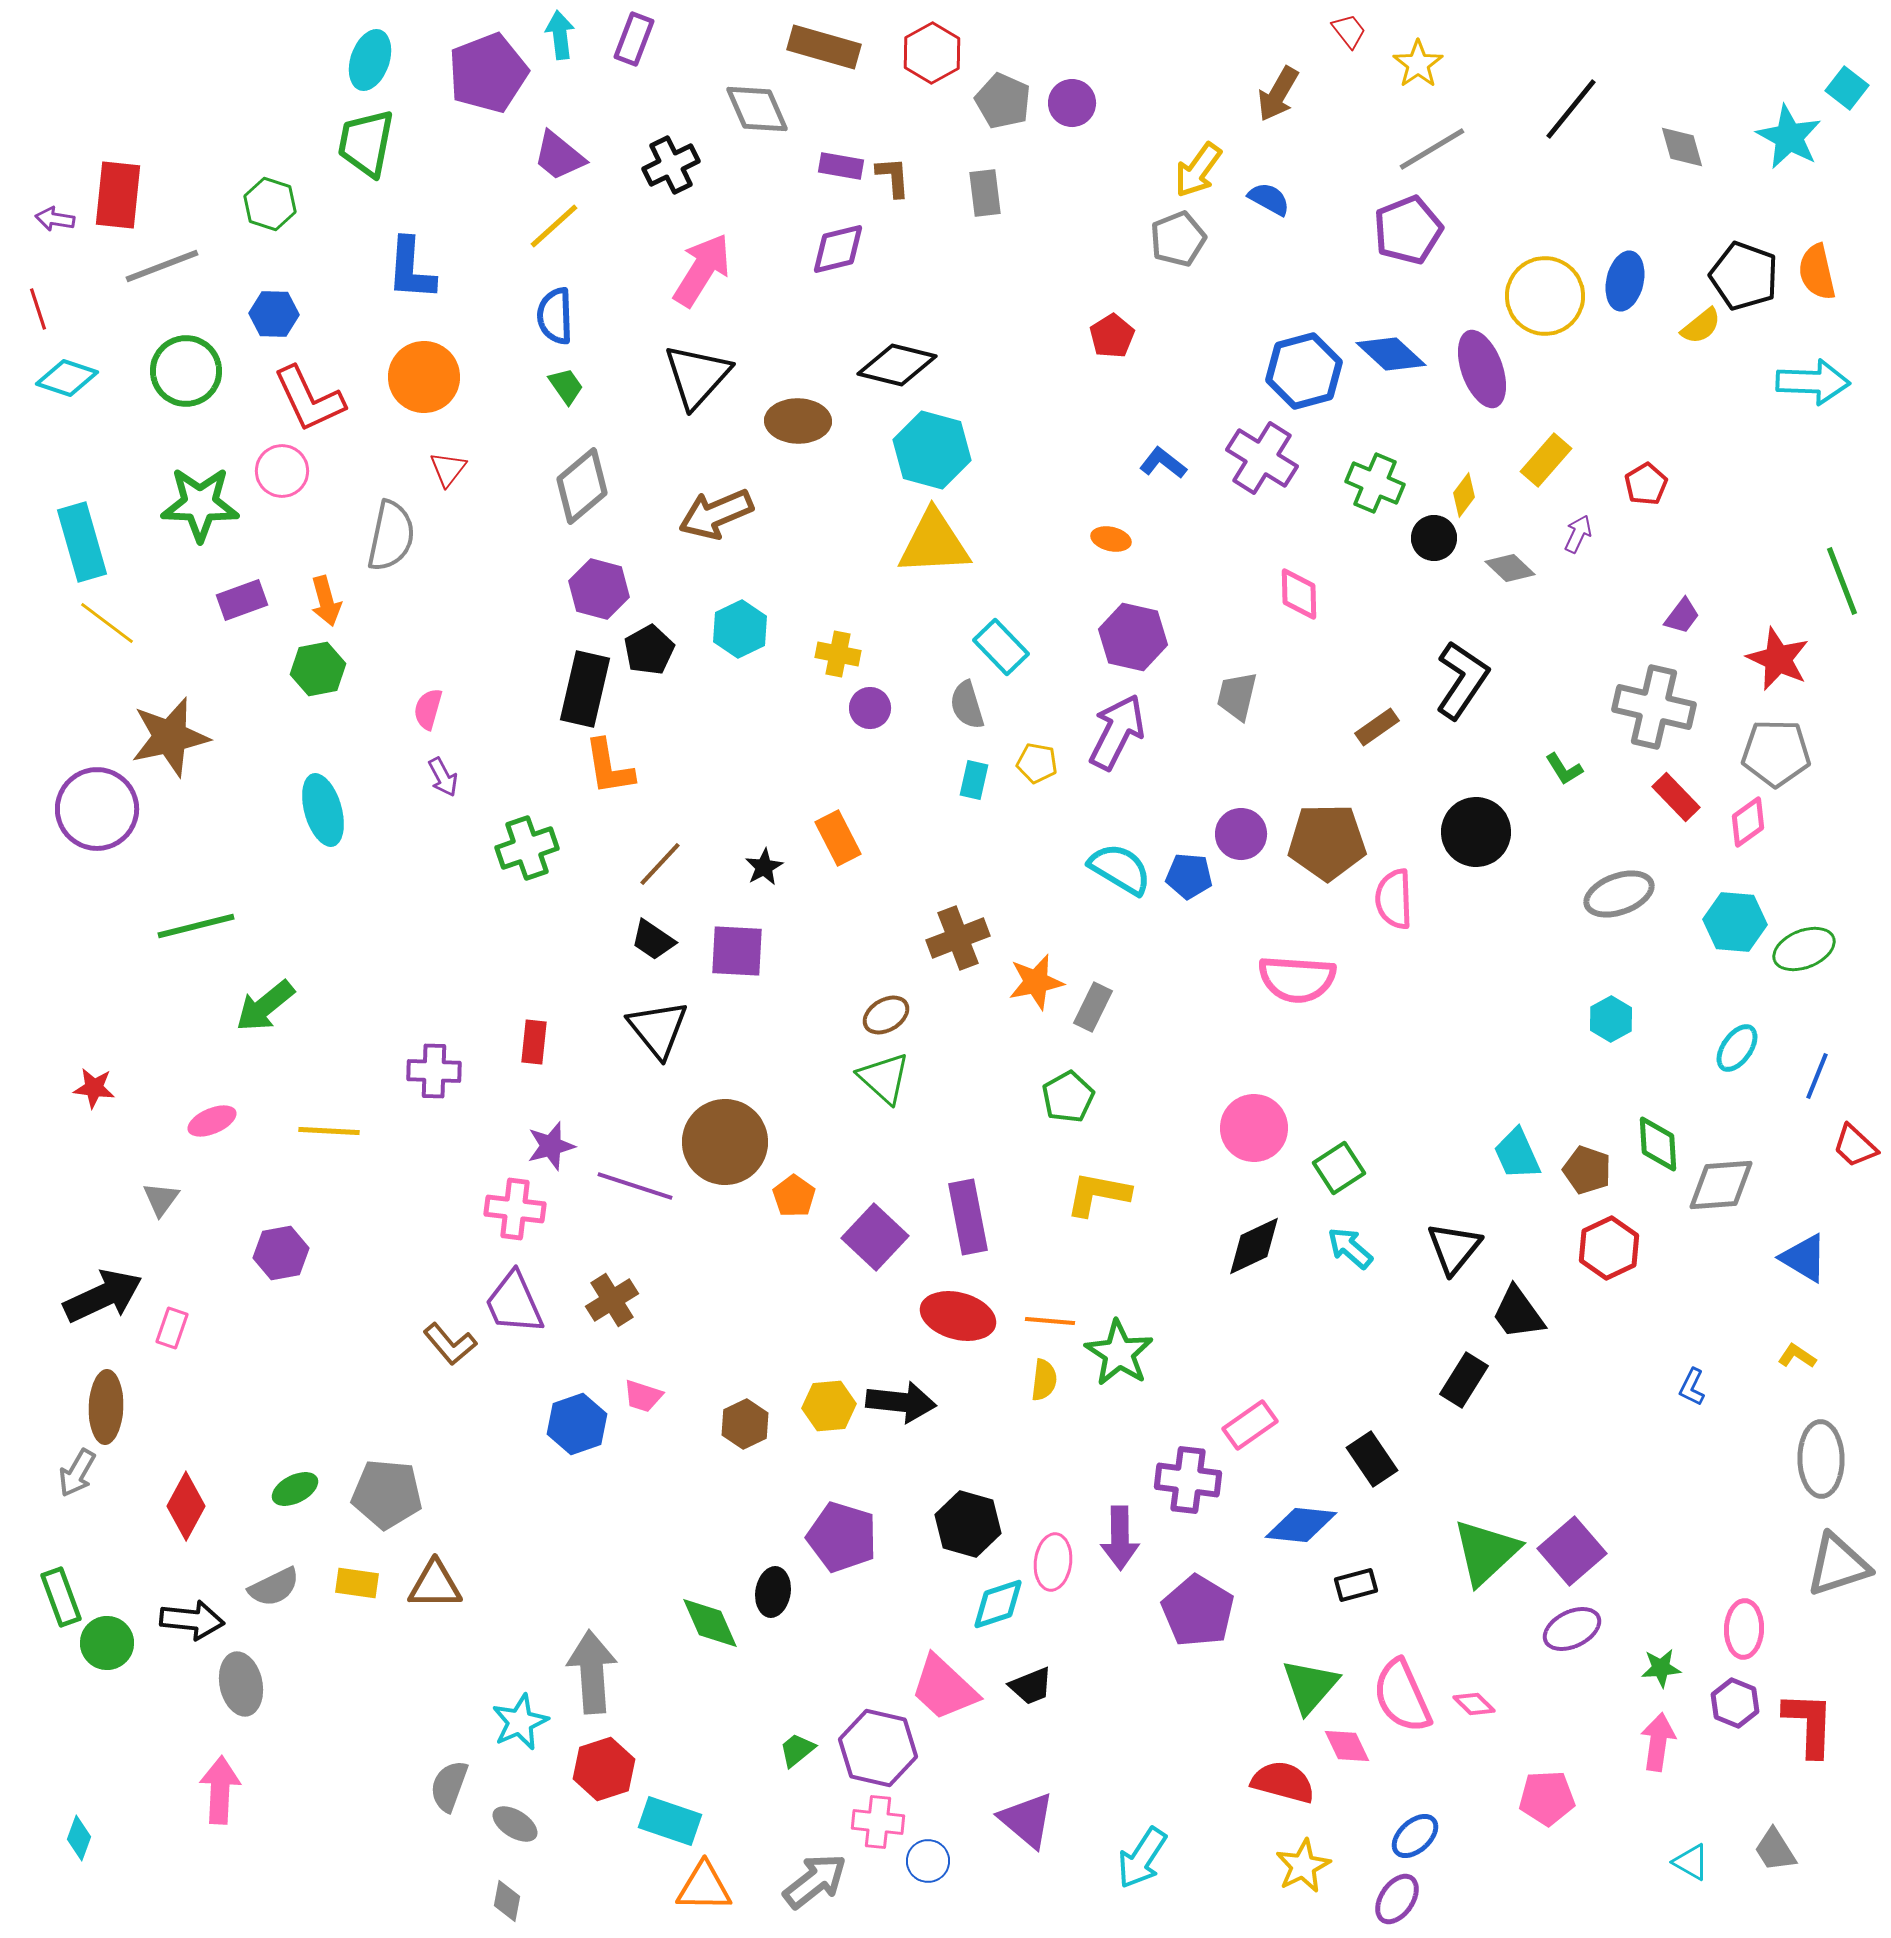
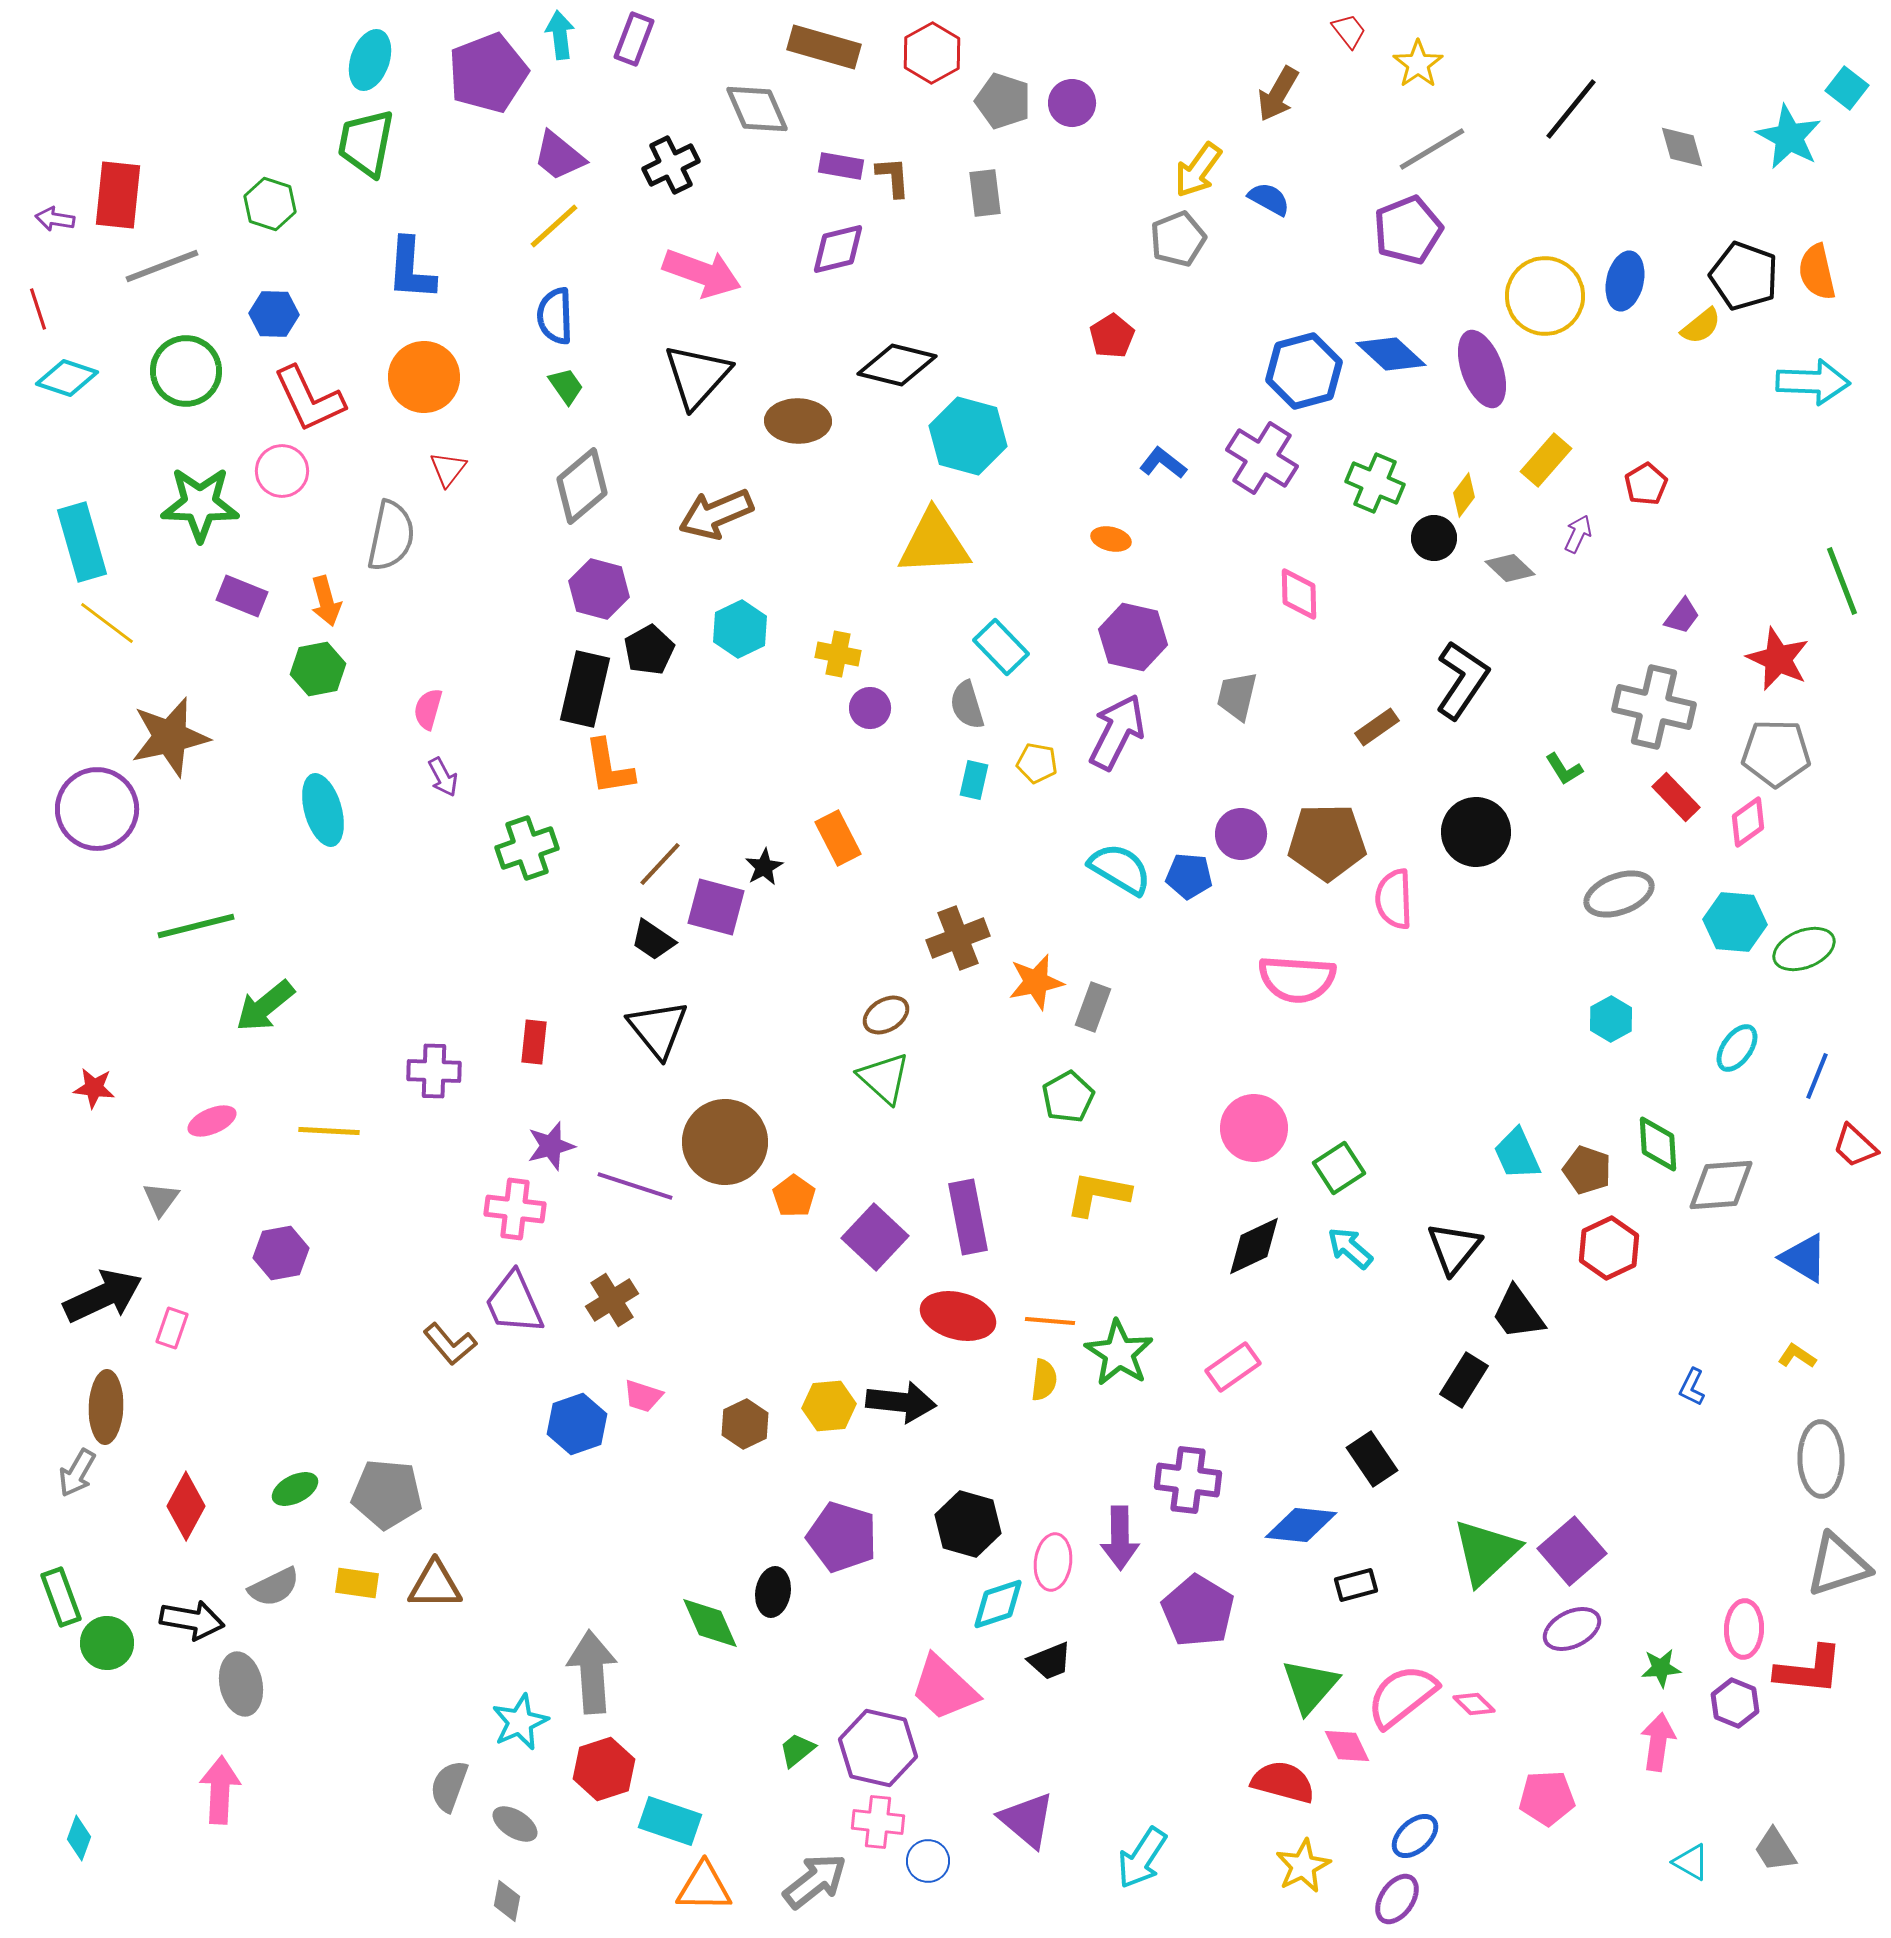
gray pentagon at (1003, 101): rotated 6 degrees counterclockwise
pink arrow at (702, 270): moved 3 px down; rotated 78 degrees clockwise
cyan hexagon at (932, 450): moved 36 px right, 14 px up
purple rectangle at (242, 600): moved 4 px up; rotated 42 degrees clockwise
purple square at (737, 951): moved 21 px left, 44 px up; rotated 12 degrees clockwise
gray rectangle at (1093, 1007): rotated 6 degrees counterclockwise
pink rectangle at (1250, 1425): moved 17 px left, 58 px up
black arrow at (192, 1620): rotated 4 degrees clockwise
black trapezoid at (1031, 1686): moved 19 px right, 25 px up
pink semicircle at (1402, 1696): rotated 76 degrees clockwise
red L-shape at (1809, 1724): moved 54 px up; rotated 94 degrees clockwise
